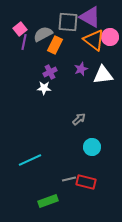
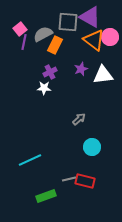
red rectangle: moved 1 px left, 1 px up
green rectangle: moved 2 px left, 5 px up
